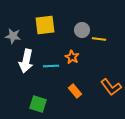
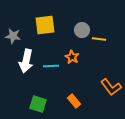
orange rectangle: moved 1 px left, 10 px down
